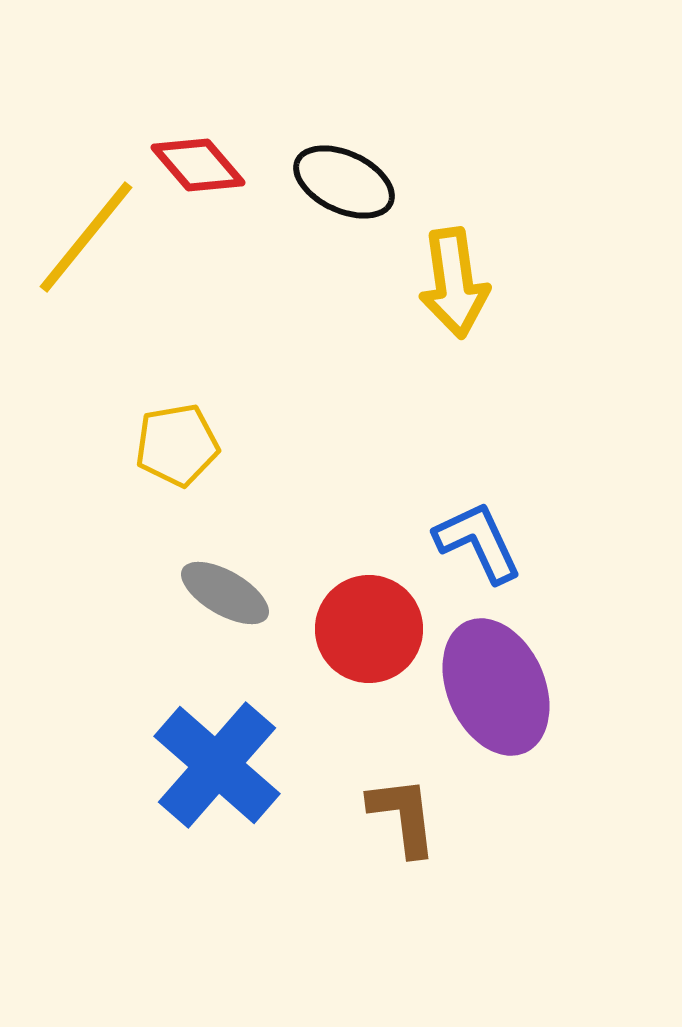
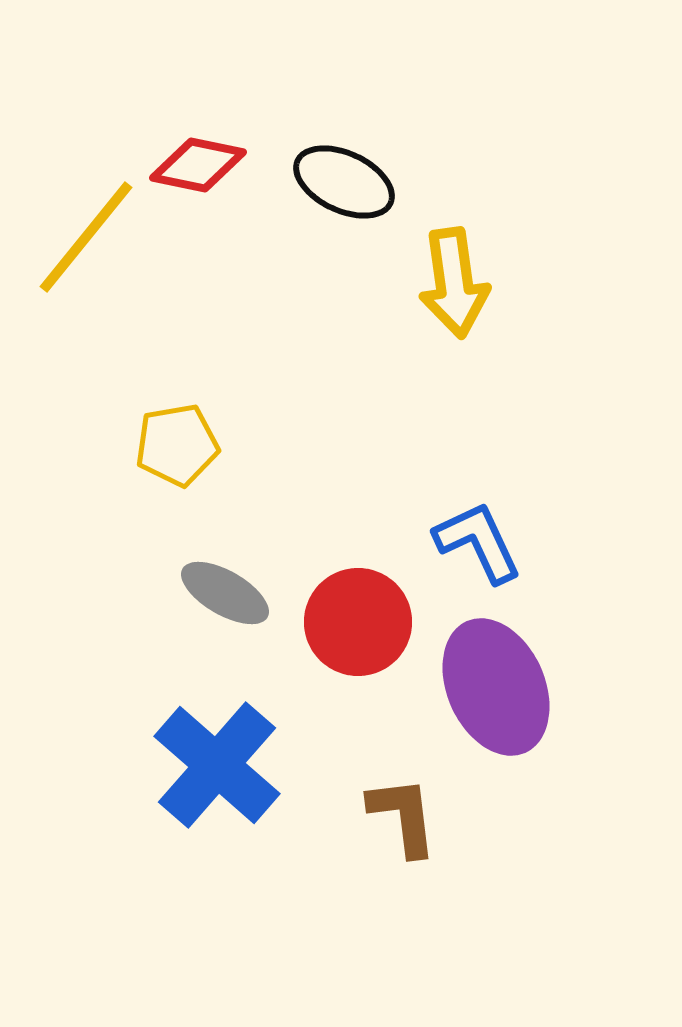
red diamond: rotated 38 degrees counterclockwise
red circle: moved 11 px left, 7 px up
